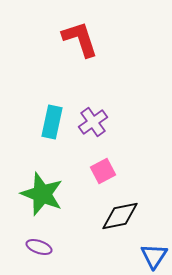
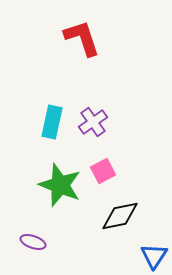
red L-shape: moved 2 px right, 1 px up
green star: moved 18 px right, 9 px up
purple ellipse: moved 6 px left, 5 px up
